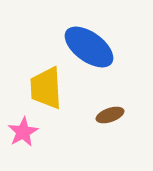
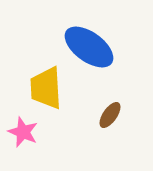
brown ellipse: rotated 36 degrees counterclockwise
pink star: rotated 20 degrees counterclockwise
